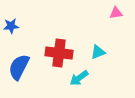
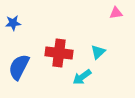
blue star: moved 2 px right, 3 px up
cyan triangle: rotated 21 degrees counterclockwise
cyan arrow: moved 3 px right, 1 px up
